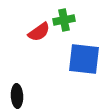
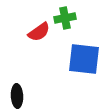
green cross: moved 1 px right, 2 px up
